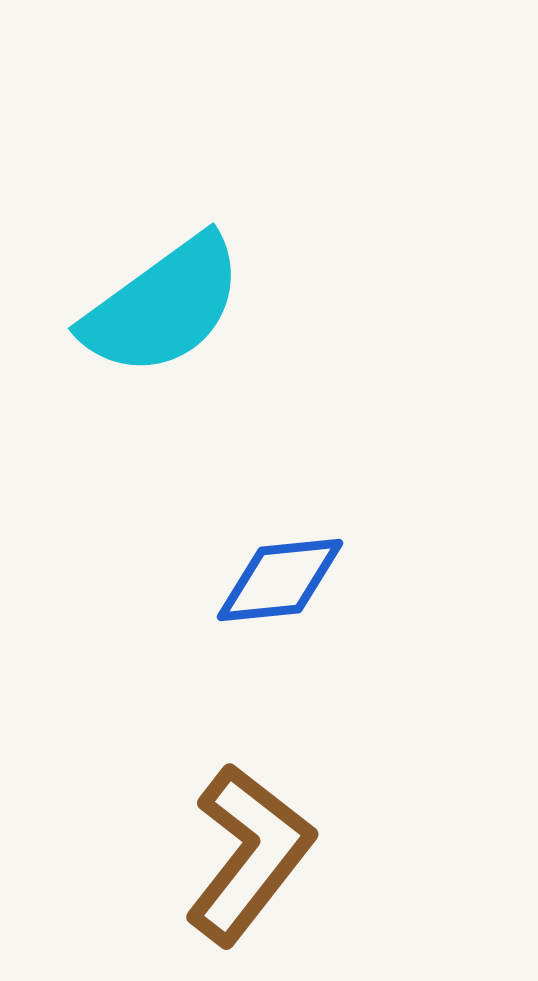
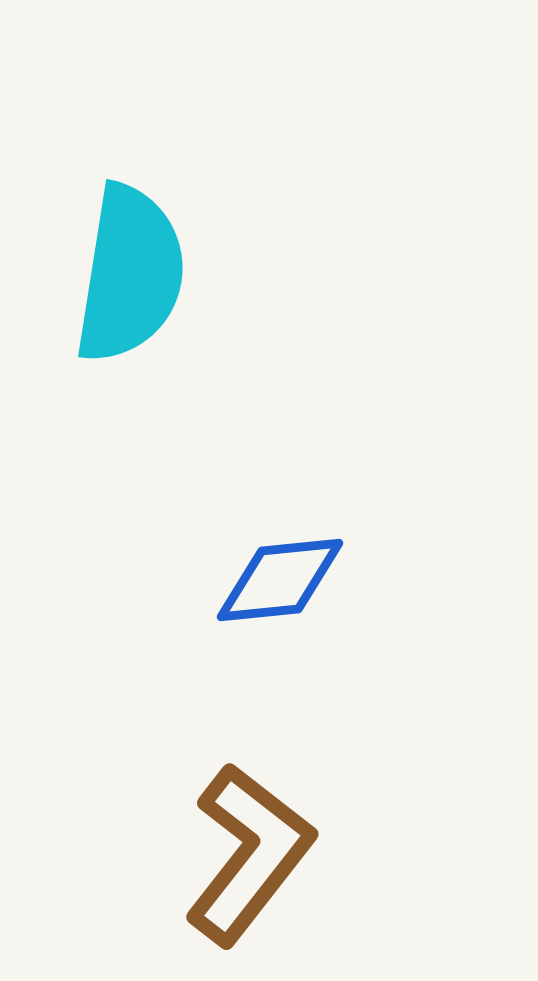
cyan semicircle: moved 33 px left, 32 px up; rotated 45 degrees counterclockwise
